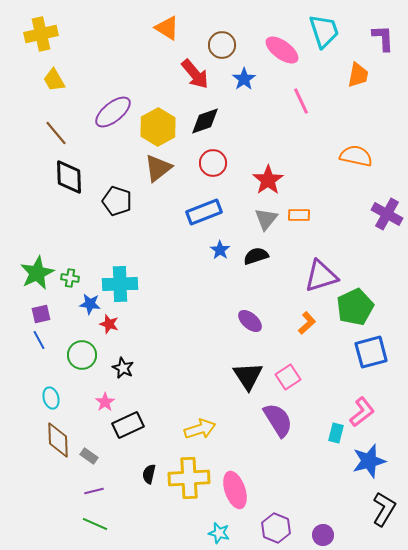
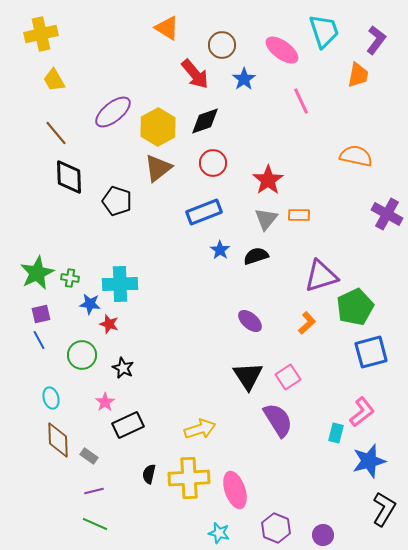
purple L-shape at (383, 38): moved 7 px left, 2 px down; rotated 40 degrees clockwise
